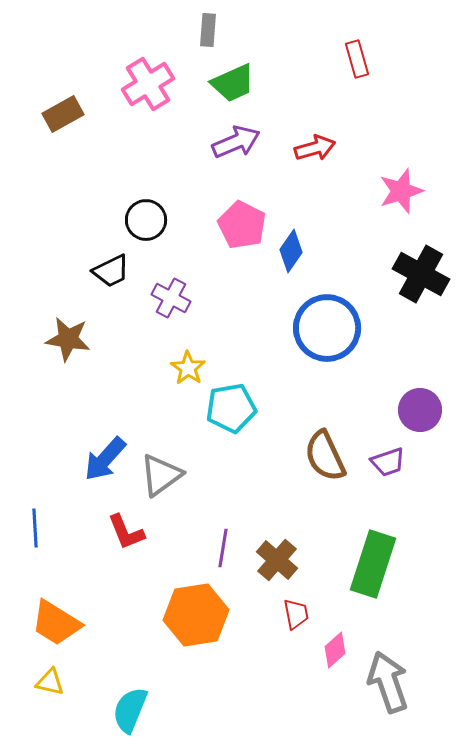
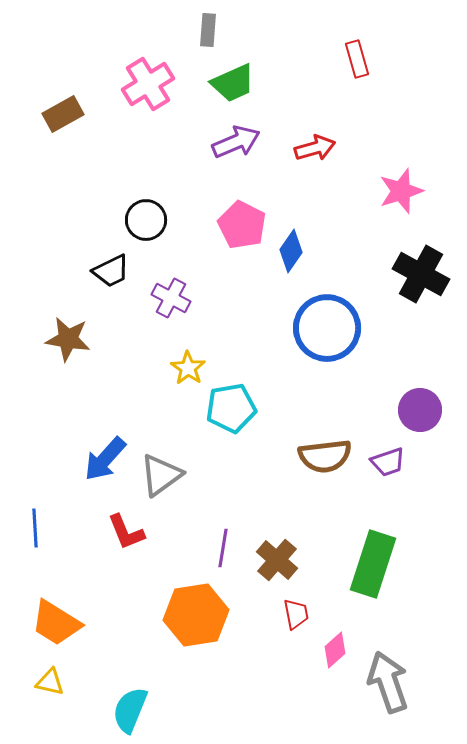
brown semicircle: rotated 72 degrees counterclockwise
